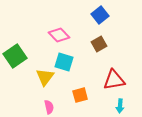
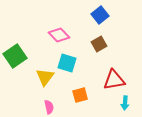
cyan square: moved 3 px right, 1 px down
cyan arrow: moved 5 px right, 3 px up
